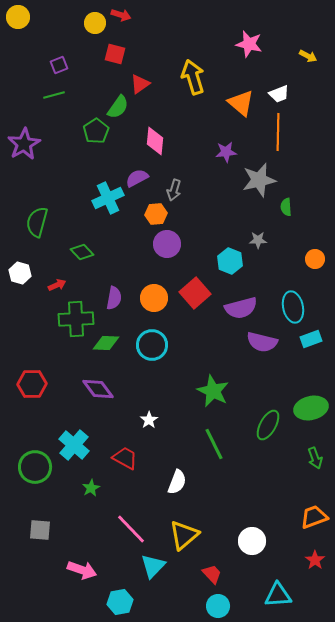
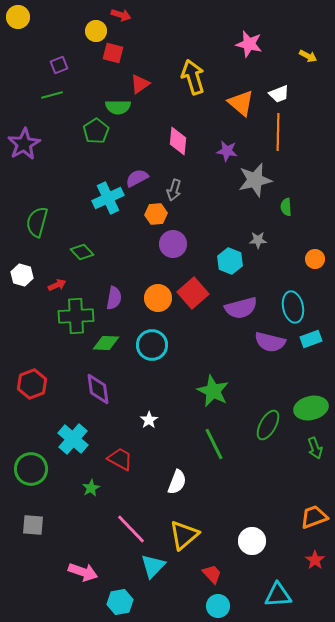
yellow circle at (95, 23): moved 1 px right, 8 px down
red square at (115, 54): moved 2 px left, 1 px up
green line at (54, 95): moved 2 px left
green semicircle at (118, 107): rotated 55 degrees clockwise
pink diamond at (155, 141): moved 23 px right
purple star at (226, 152): moved 1 px right, 1 px up; rotated 15 degrees clockwise
gray star at (259, 180): moved 4 px left
purple circle at (167, 244): moved 6 px right
white hexagon at (20, 273): moved 2 px right, 2 px down
red square at (195, 293): moved 2 px left
orange circle at (154, 298): moved 4 px right
green cross at (76, 319): moved 3 px up
purple semicircle at (262, 342): moved 8 px right
red hexagon at (32, 384): rotated 20 degrees counterclockwise
purple diamond at (98, 389): rotated 28 degrees clockwise
cyan cross at (74, 445): moved 1 px left, 6 px up
red trapezoid at (125, 458): moved 5 px left, 1 px down
green arrow at (315, 458): moved 10 px up
green circle at (35, 467): moved 4 px left, 2 px down
gray square at (40, 530): moved 7 px left, 5 px up
pink arrow at (82, 570): moved 1 px right, 2 px down
